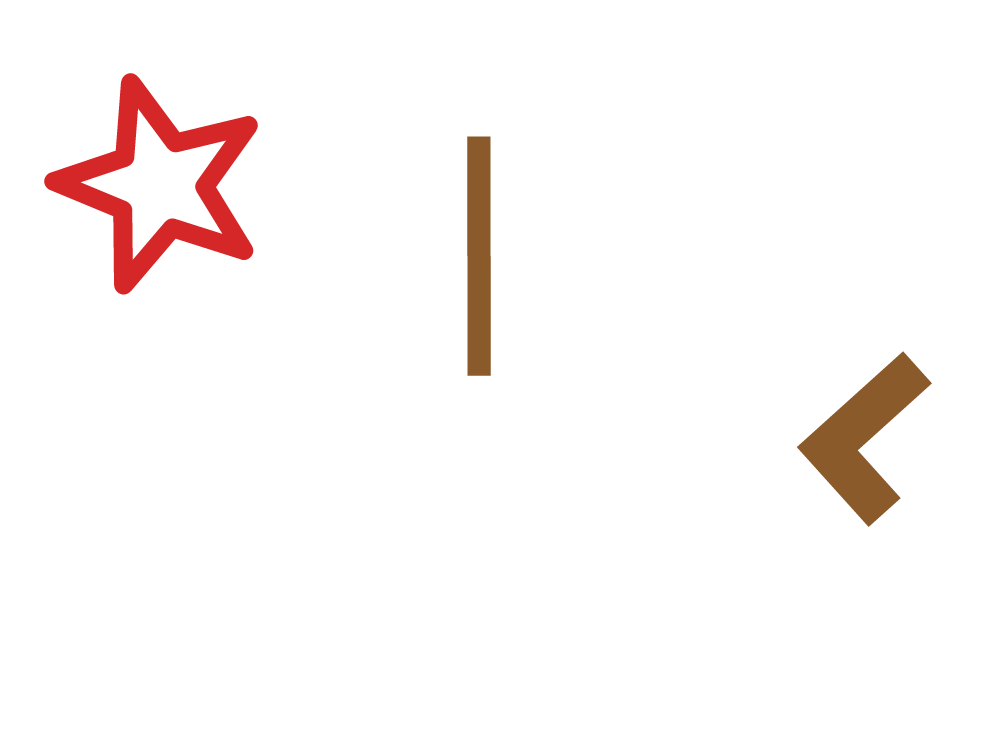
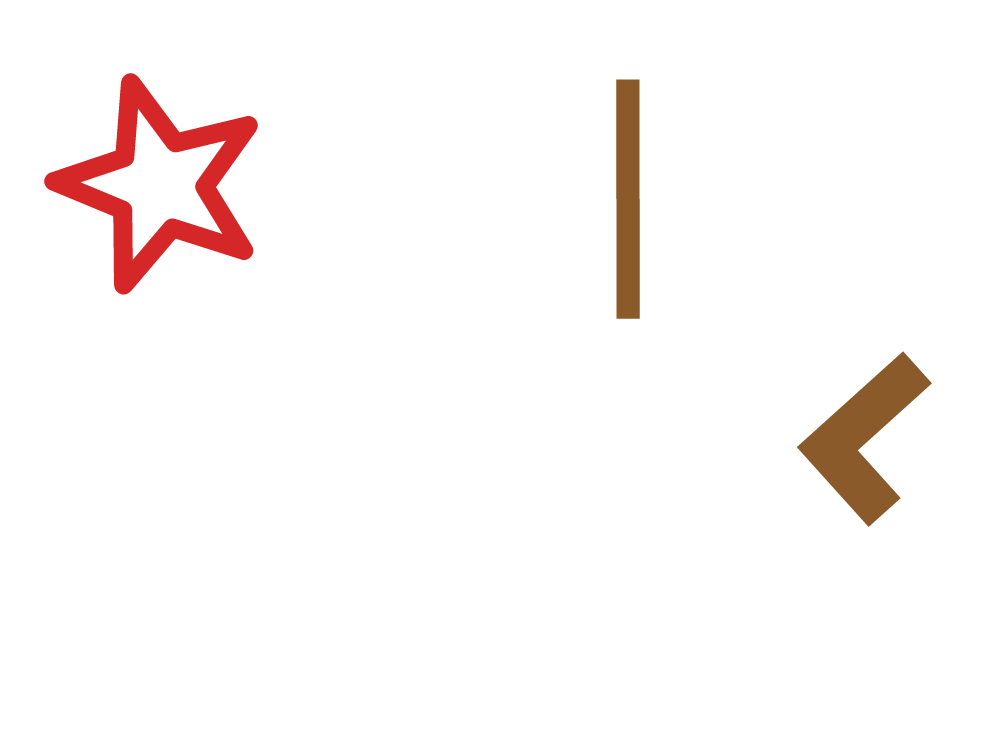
brown line: moved 149 px right, 57 px up
